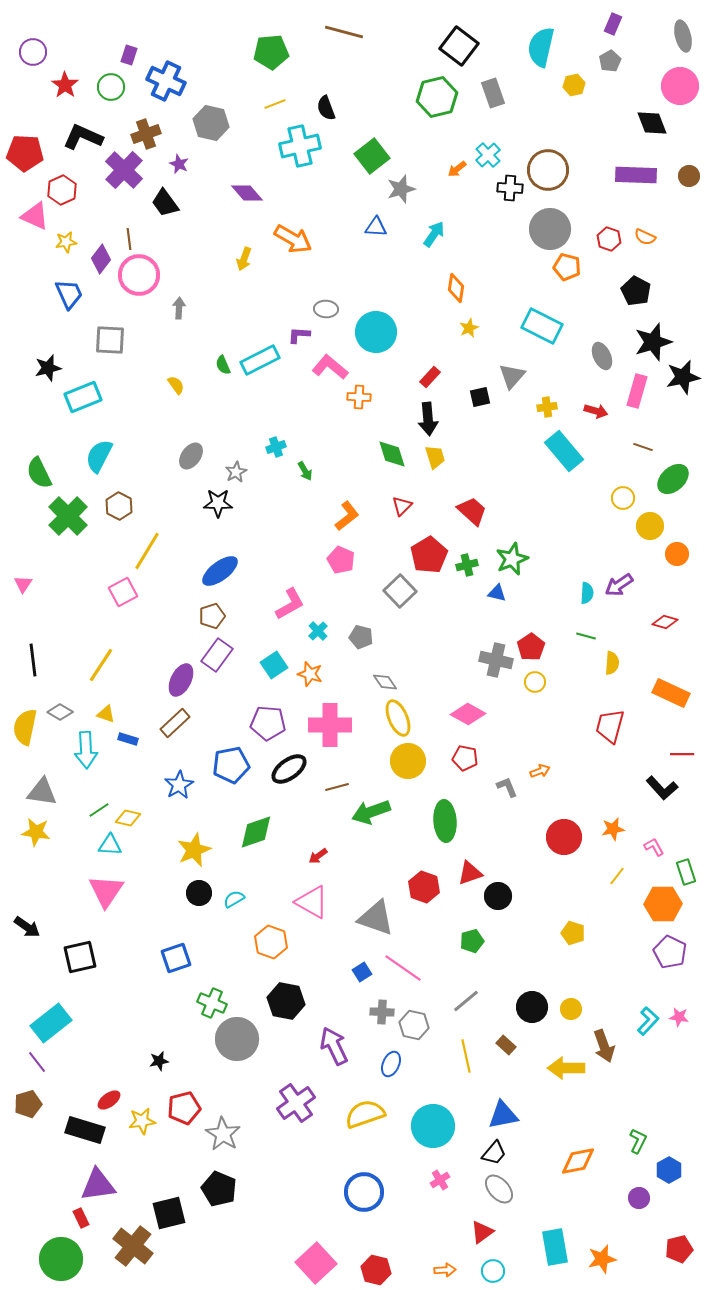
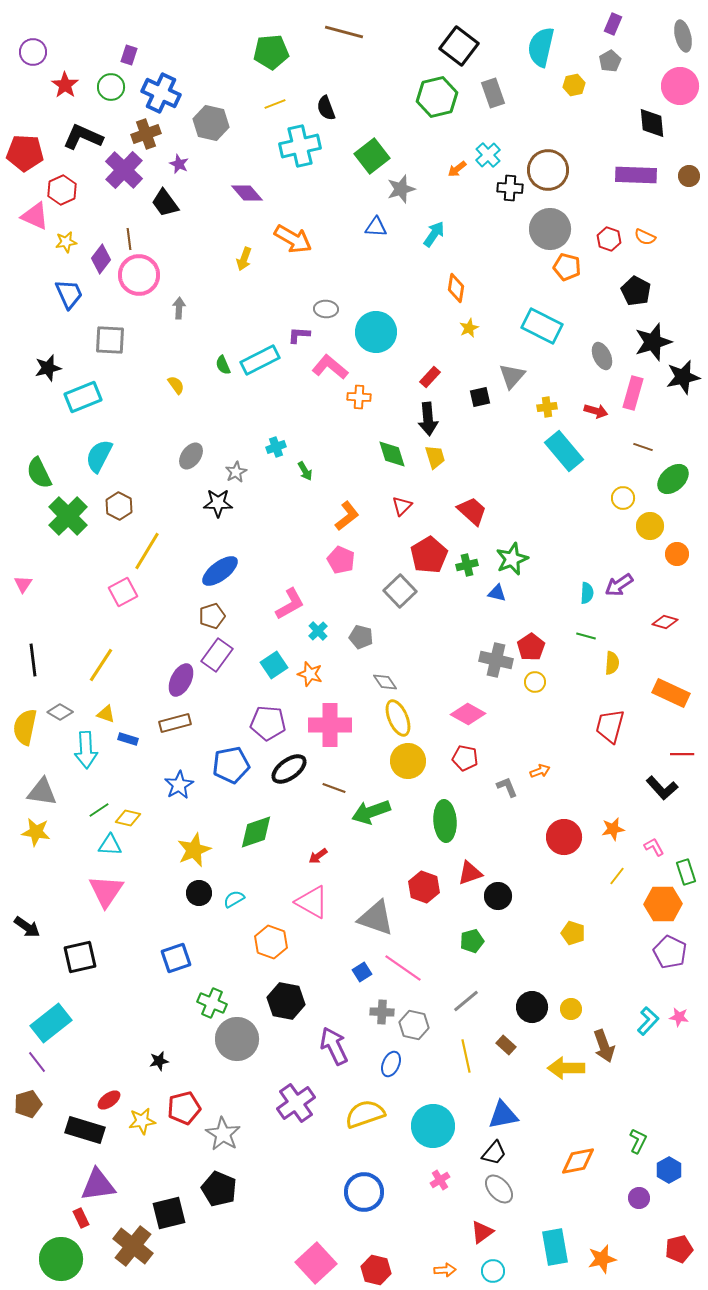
blue cross at (166, 81): moved 5 px left, 12 px down
black diamond at (652, 123): rotated 16 degrees clockwise
pink rectangle at (637, 391): moved 4 px left, 2 px down
brown rectangle at (175, 723): rotated 28 degrees clockwise
brown line at (337, 787): moved 3 px left, 1 px down; rotated 35 degrees clockwise
